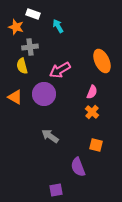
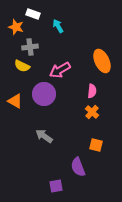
yellow semicircle: rotated 49 degrees counterclockwise
pink semicircle: moved 1 px up; rotated 16 degrees counterclockwise
orange triangle: moved 4 px down
gray arrow: moved 6 px left
purple square: moved 4 px up
